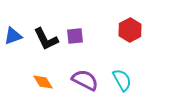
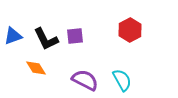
orange diamond: moved 7 px left, 14 px up
